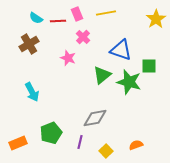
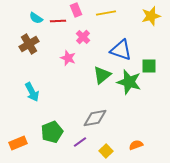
pink rectangle: moved 1 px left, 4 px up
yellow star: moved 5 px left, 3 px up; rotated 18 degrees clockwise
green pentagon: moved 1 px right, 1 px up
purple line: rotated 40 degrees clockwise
